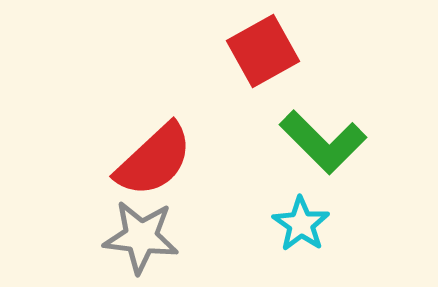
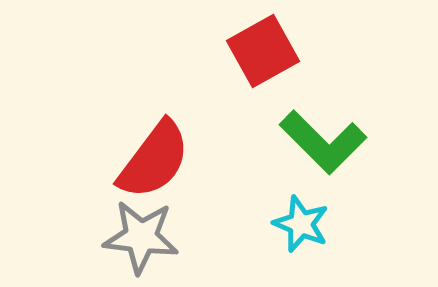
red semicircle: rotated 10 degrees counterclockwise
cyan star: rotated 12 degrees counterclockwise
